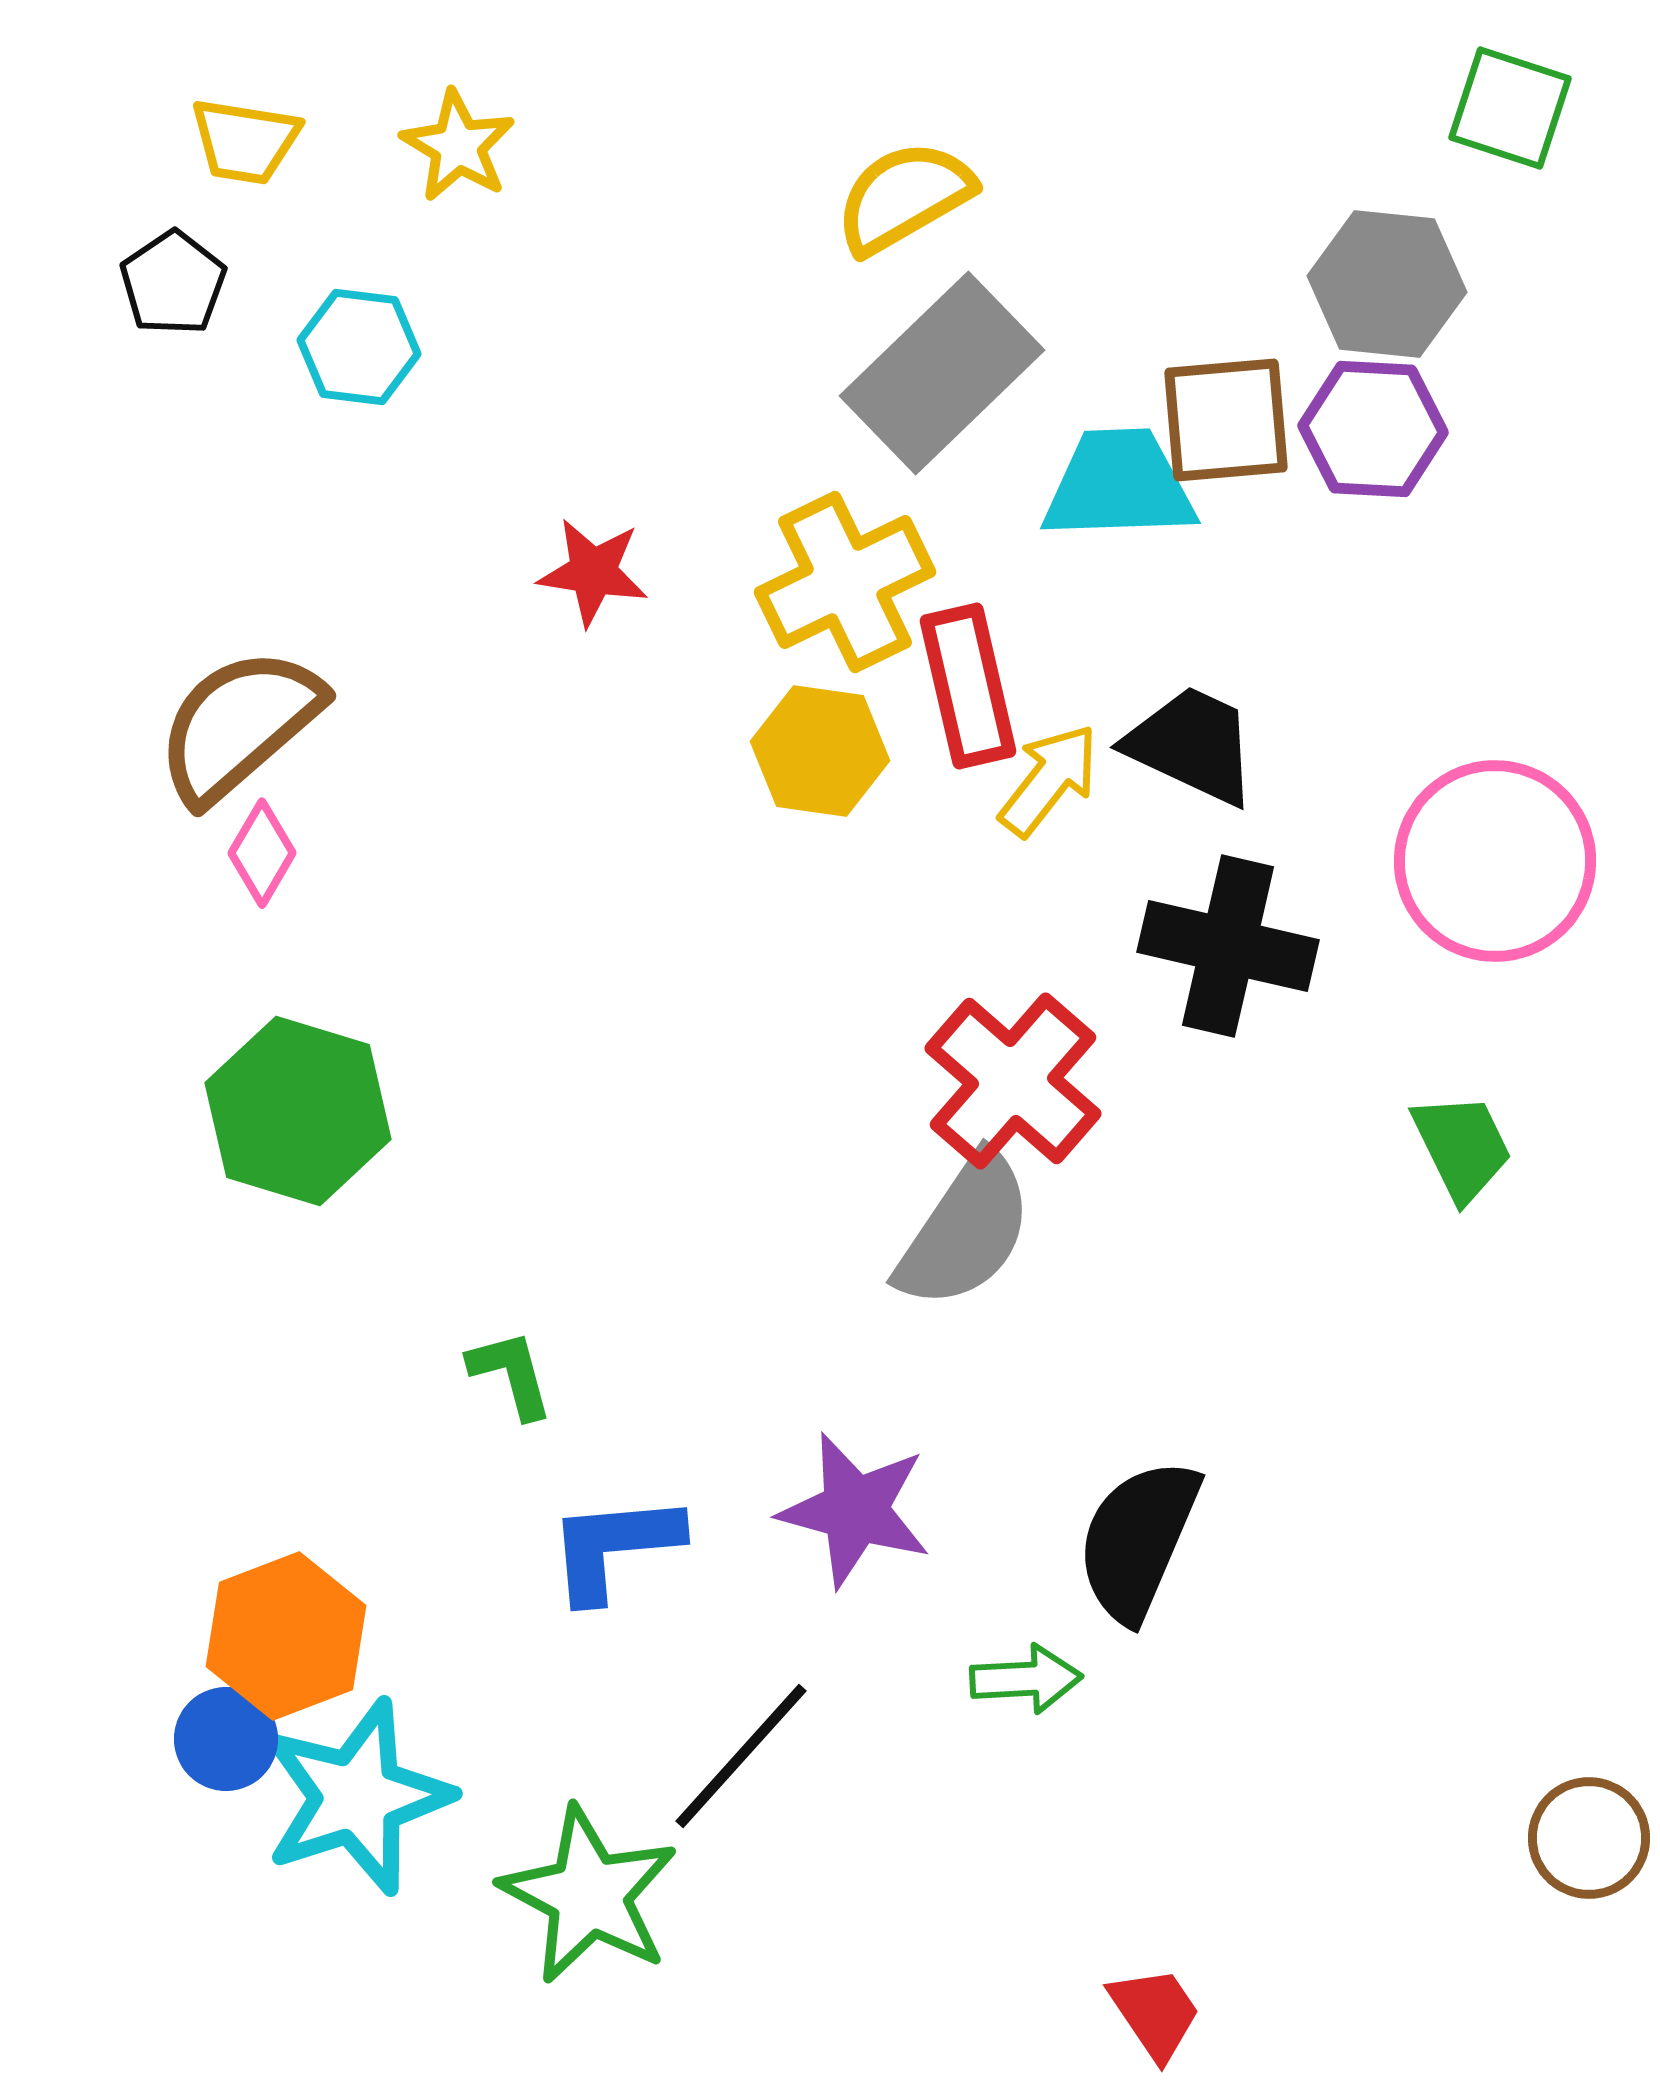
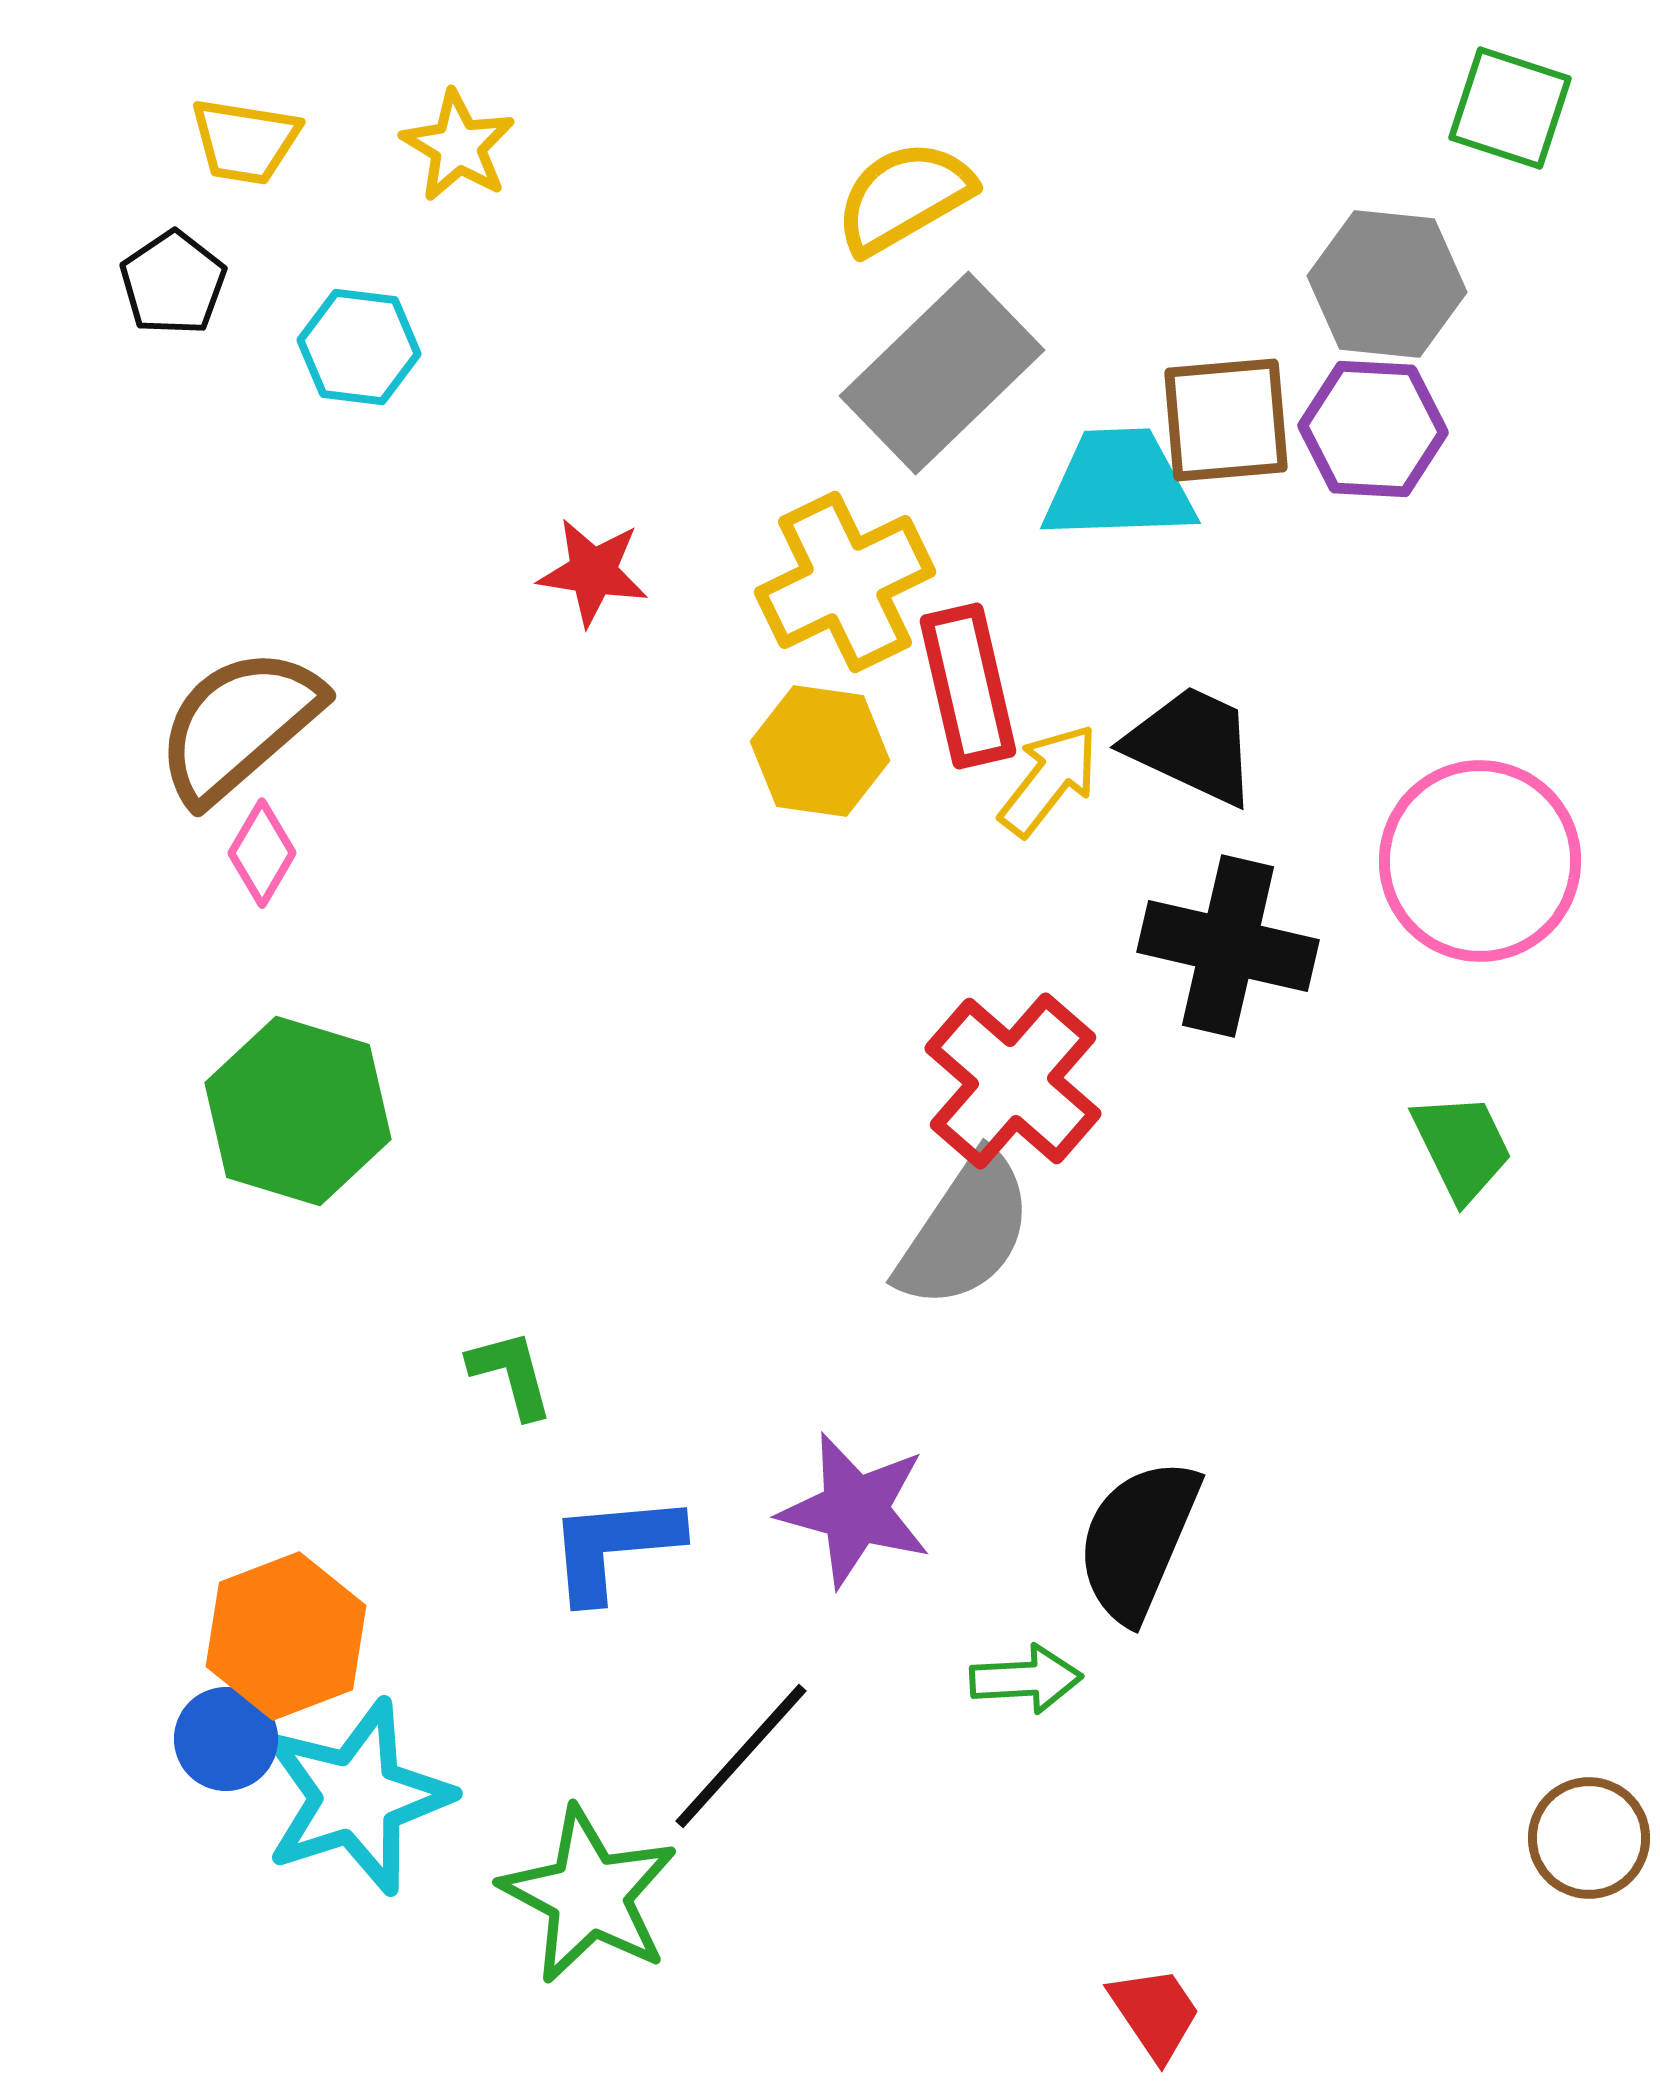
pink circle: moved 15 px left
